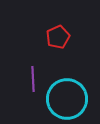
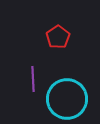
red pentagon: rotated 10 degrees counterclockwise
